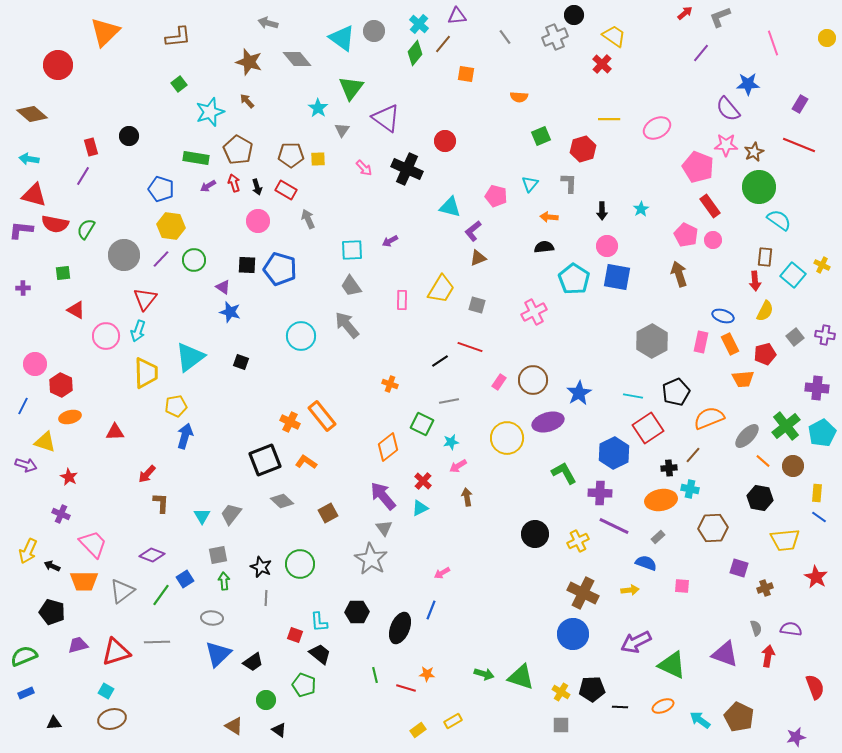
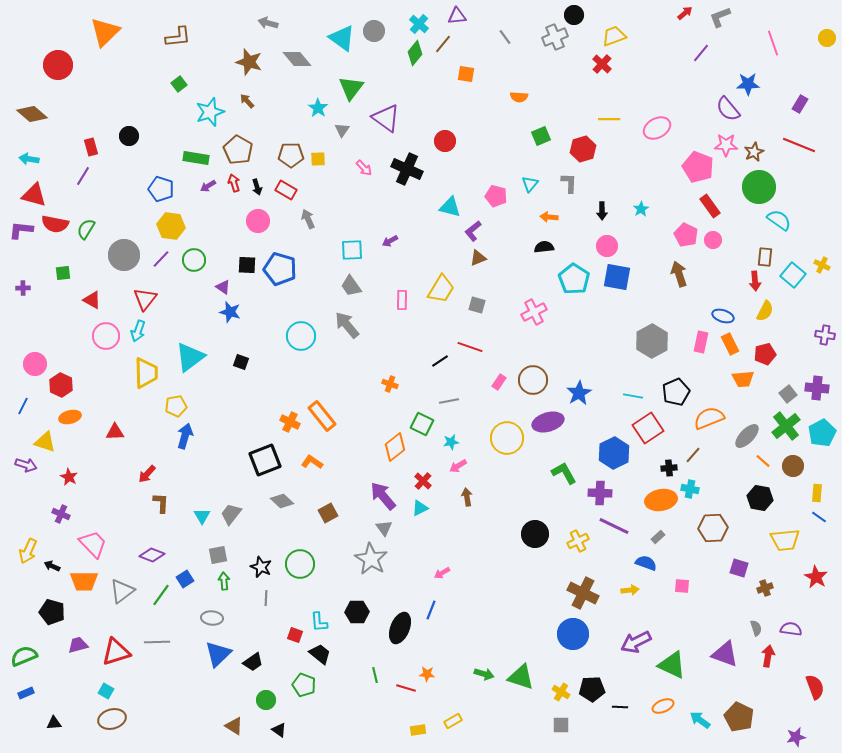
yellow trapezoid at (614, 36): rotated 55 degrees counterclockwise
red triangle at (76, 310): moved 16 px right, 10 px up
gray square at (795, 337): moved 7 px left, 57 px down
orange diamond at (388, 447): moved 7 px right
orange L-shape at (306, 462): moved 6 px right
yellow rectangle at (418, 730): rotated 28 degrees clockwise
